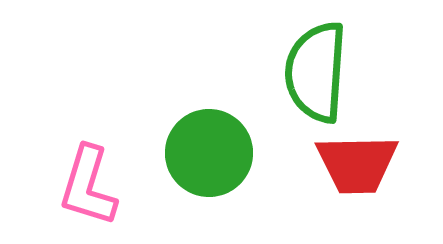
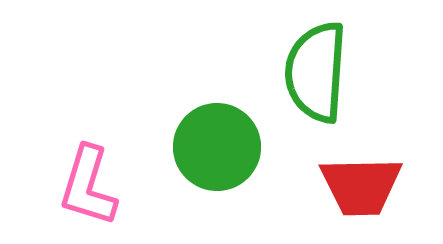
green circle: moved 8 px right, 6 px up
red trapezoid: moved 4 px right, 22 px down
